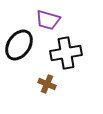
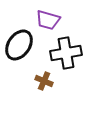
brown cross: moved 3 px left, 3 px up
